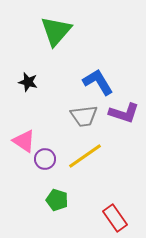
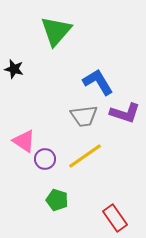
black star: moved 14 px left, 13 px up
purple L-shape: moved 1 px right
